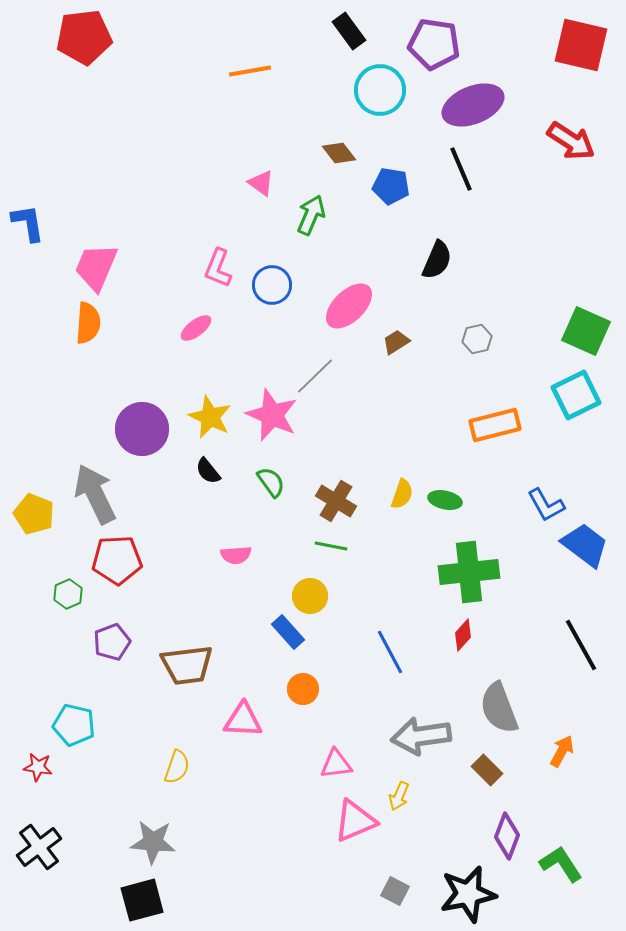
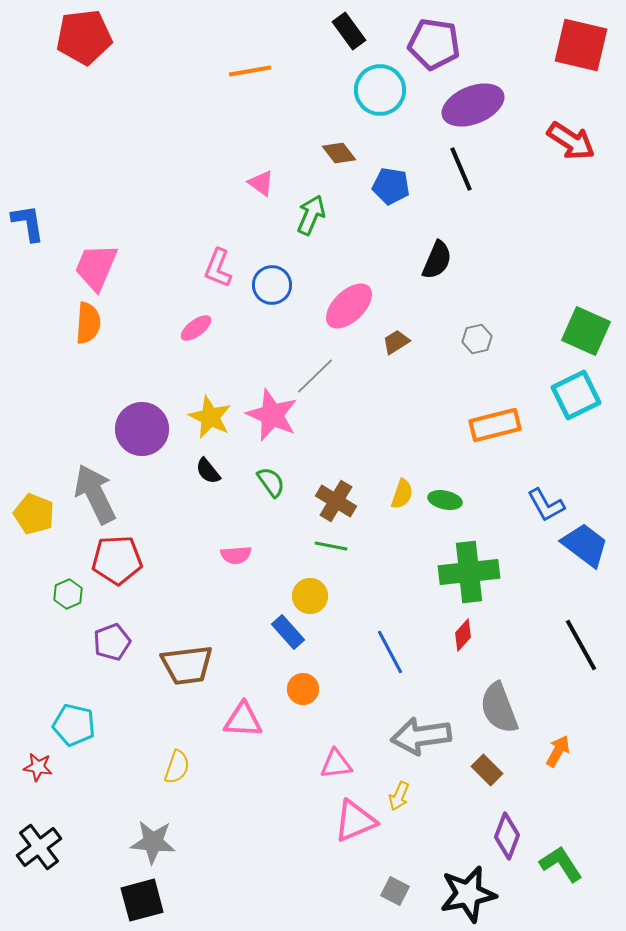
orange arrow at (562, 751): moved 4 px left
